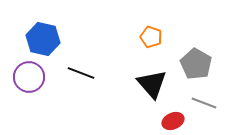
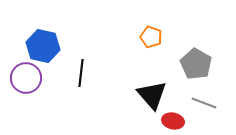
blue hexagon: moved 7 px down
black line: rotated 76 degrees clockwise
purple circle: moved 3 px left, 1 px down
black triangle: moved 11 px down
red ellipse: rotated 35 degrees clockwise
